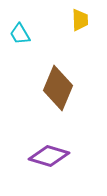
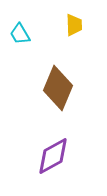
yellow trapezoid: moved 6 px left, 5 px down
purple diamond: moved 4 px right; rotated 45 degrees counterclockwise
